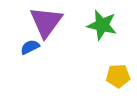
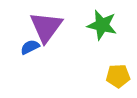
purple triangle: moved 5 px down
